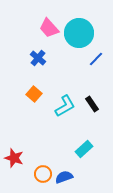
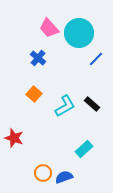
black rectangle: rotated 14 degrees counterclockwise
red star: moved 20 px up
orange circle: moved 1 px up
